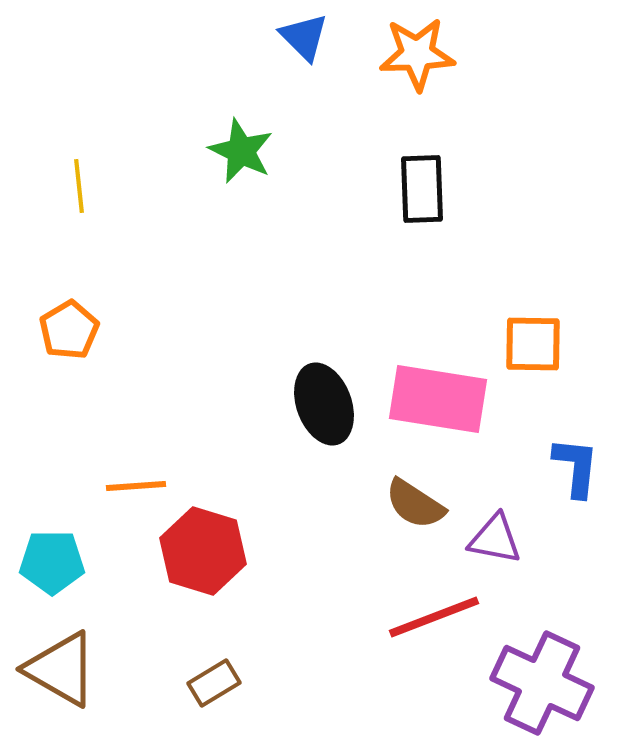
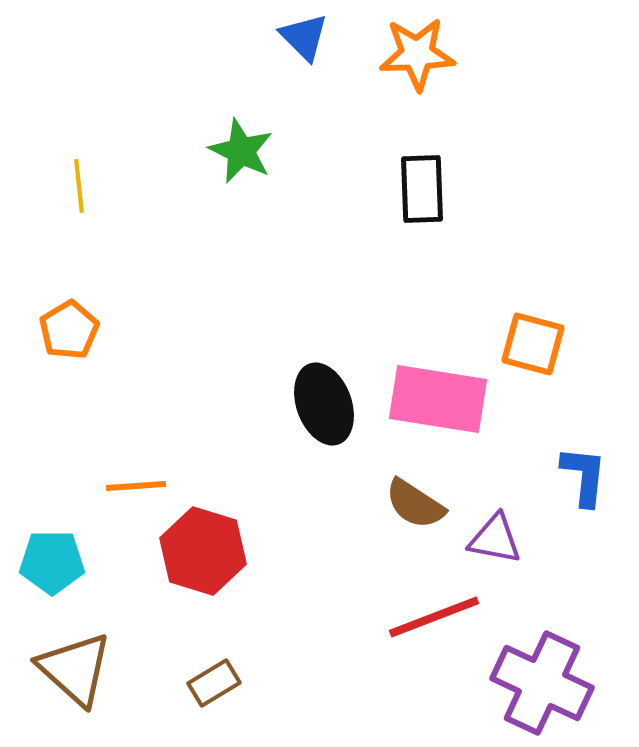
orange square: rotated 14 degrees clockwise
blue L-shape: moved 8 px right, 9 px down
brown triangle: moved 14 px right; rotated 12 degrees clockwise
